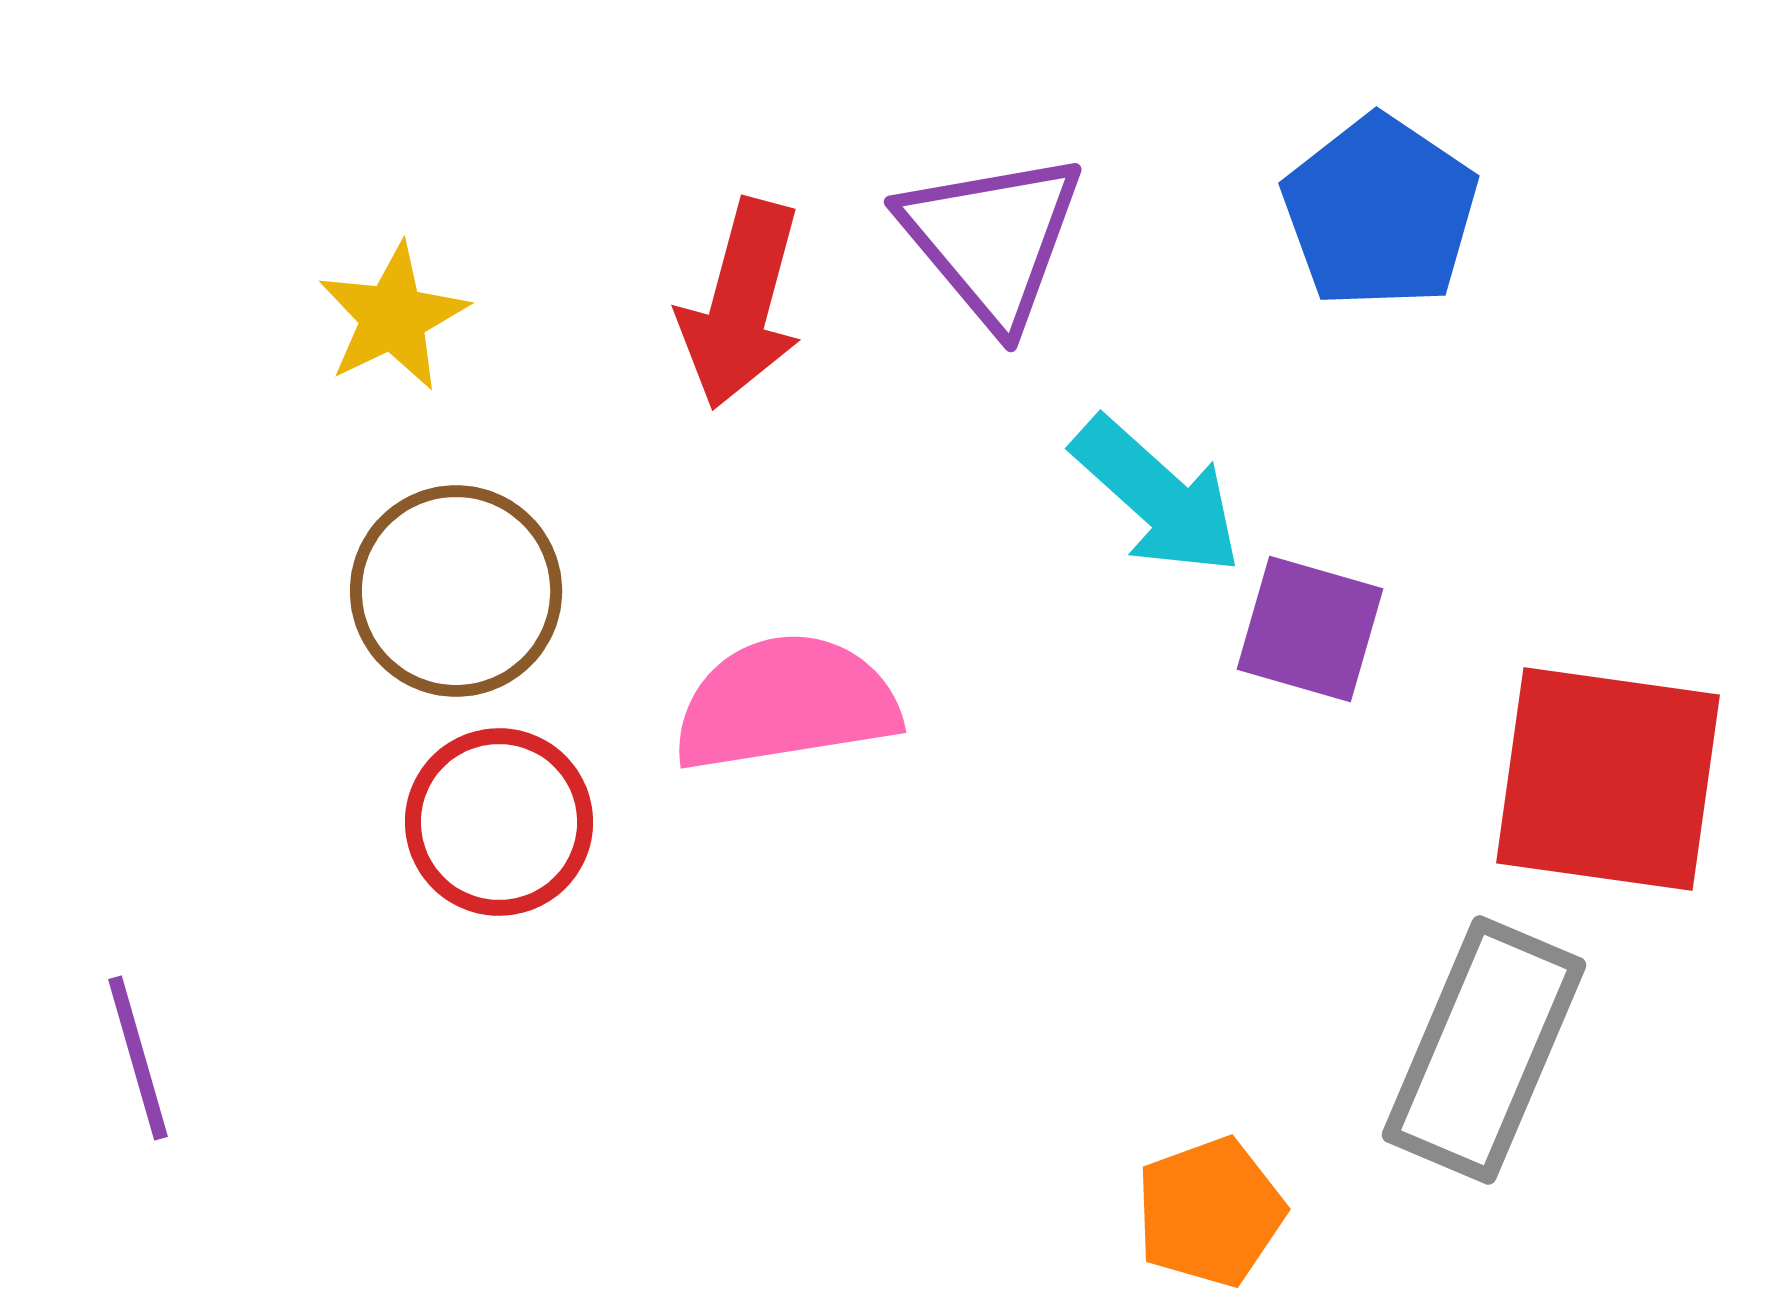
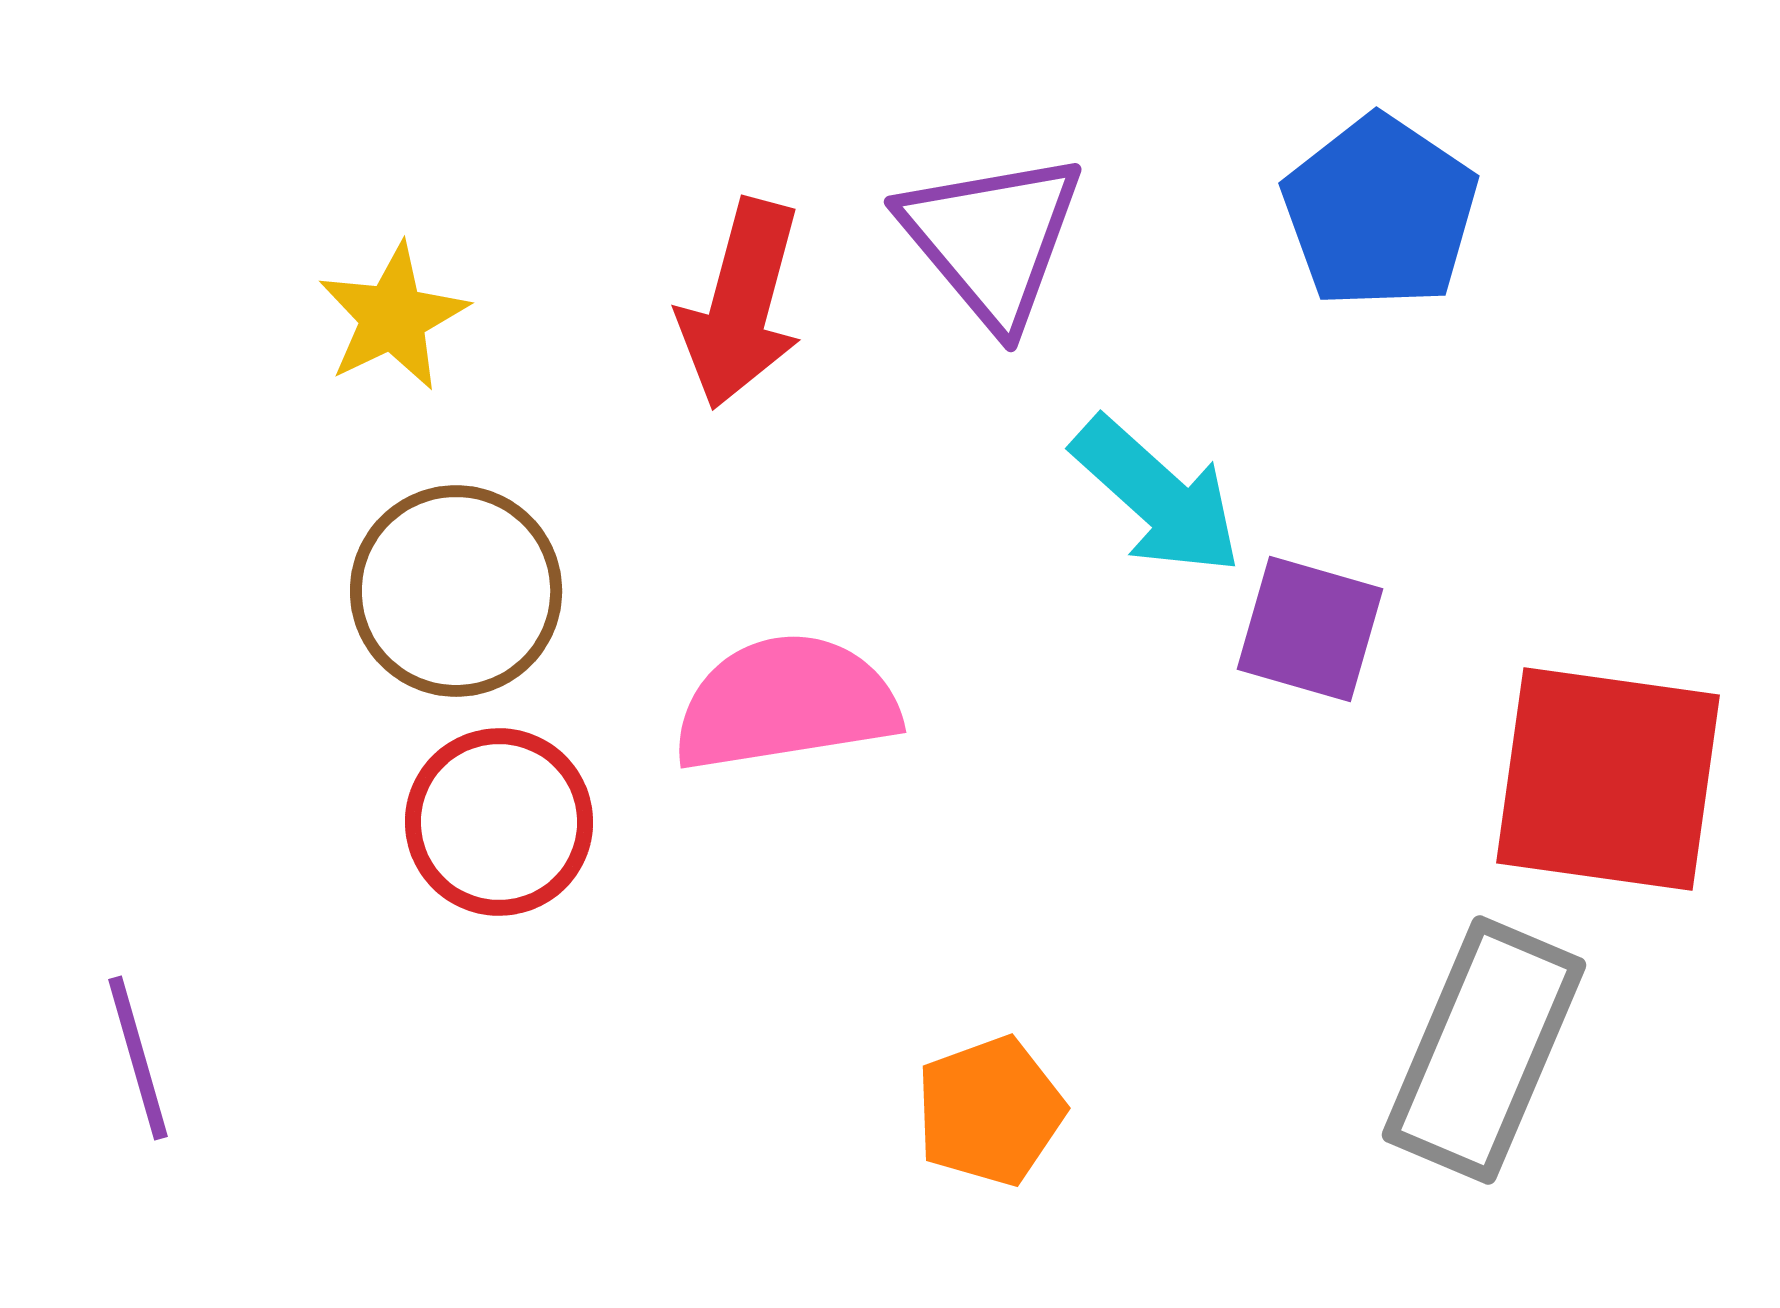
orange pentagon: moved 220 px left, 101 px up
